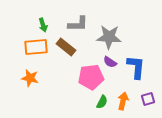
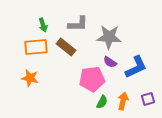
blue L-shape: rotated 60 degrees clockwise
pink pentagon: moved 1 px right, 2 px down
